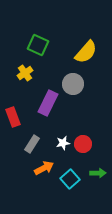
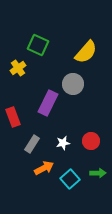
yellow cross: moved 7 px left, 5 px up
red circle: moved 8 px right, 3 px up
